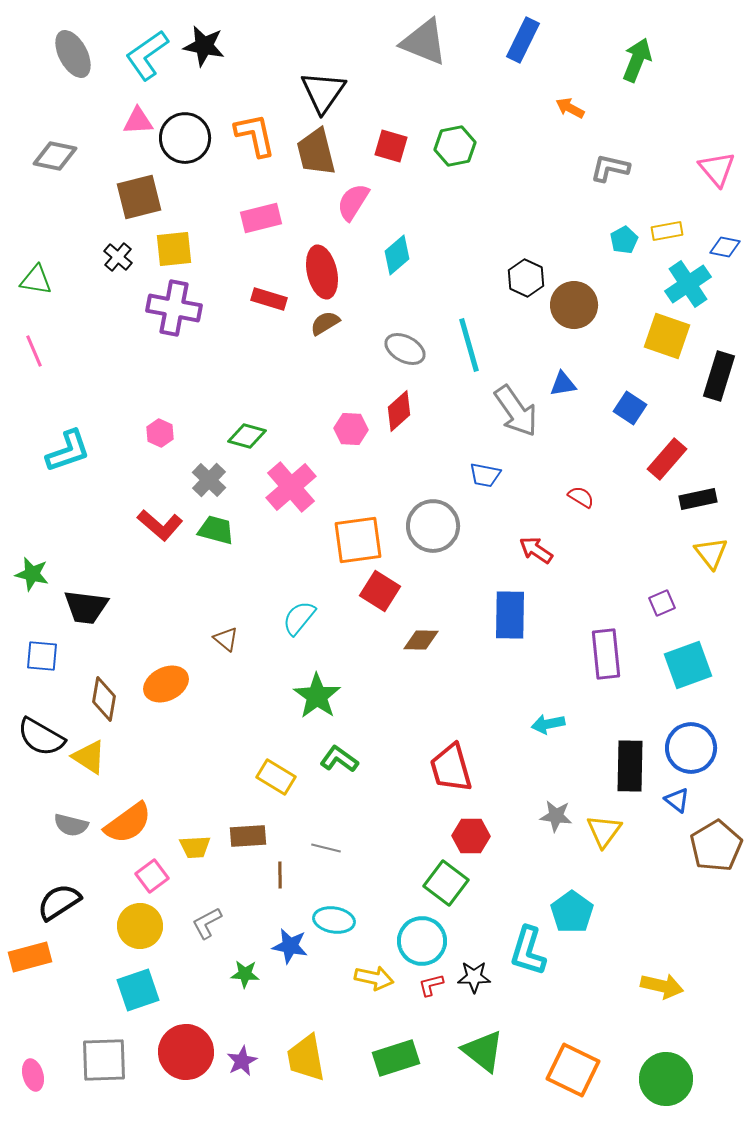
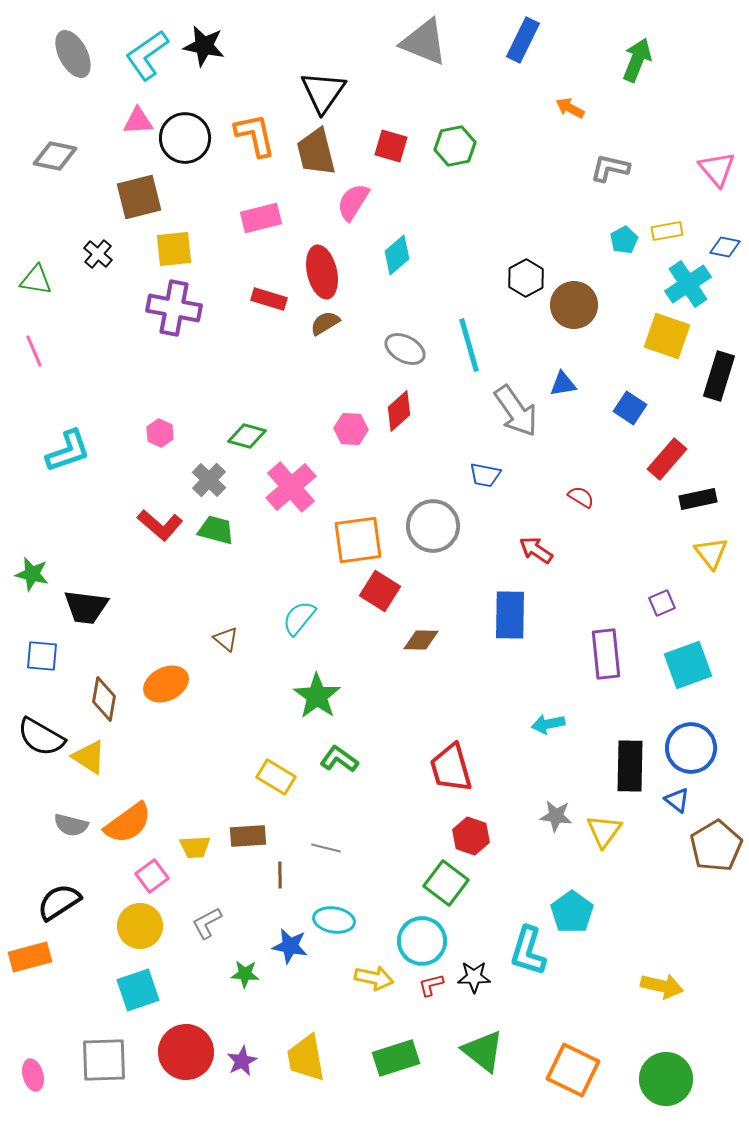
black cross at (118, 257): moved 20 px left, 3 px up
black hexagon at (526, 278): rotated 6 degrees clockwise
red hexagon at (471, 836): rotated 18 degrees clockwise
